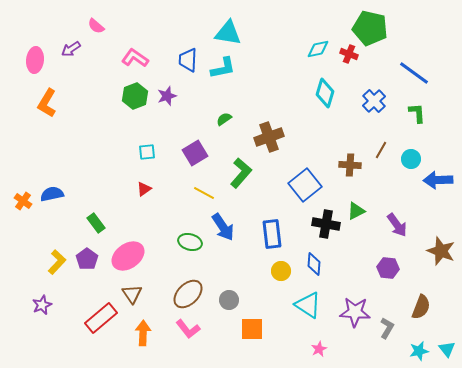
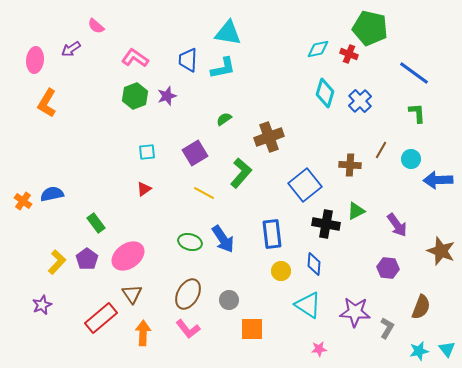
blue cross at (374, 101): moved 14 px left
blue arrow at (223, 227): moved 12 px down
brown ellipse at (188, 294): rotated 16 degrees counterclockwise
pink star at (319, 349): rotated 21 degrees clockwise
